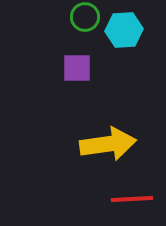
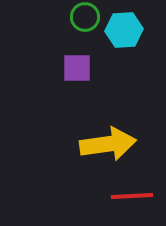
red line: moved 3 px up
